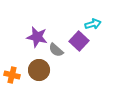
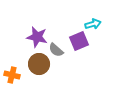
purple square: rotated 24 degrees clockwise
brown circle: moved 6 px up
